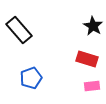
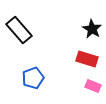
black star: moved 1 px left, 3 px down
blue pentagon: moved 2 px right
pink rectangle: moved 1 px right; rotated 28 degrees clockwise
